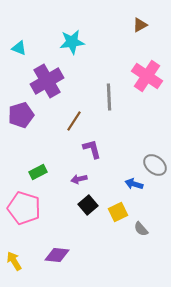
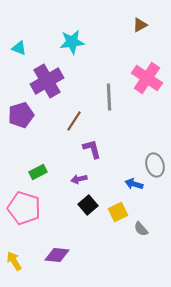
pink cross: moved 2 px down
gray ellipse: rotated 35 degrees clockwise
